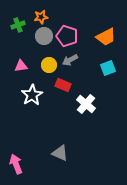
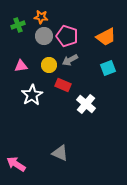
orange star: rotated 16 degrees clockwise
pink arrow: rotated 36 degrees counterclockwise
